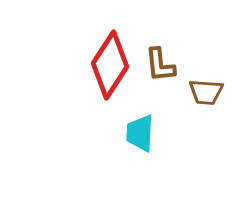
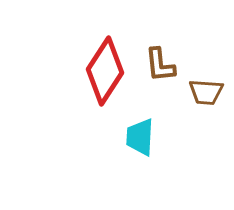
red diamond: moved 5 px left, 6 px down
cyan trapezoid: moved 4 px down
